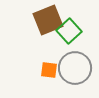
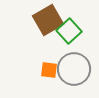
brown square: rotated 8 degrees counterclockwise
gray circle: moved 1 px left, 1 px down
